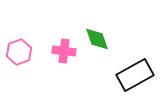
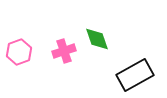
pink cross: rotated 25 degrees counterclockwise
